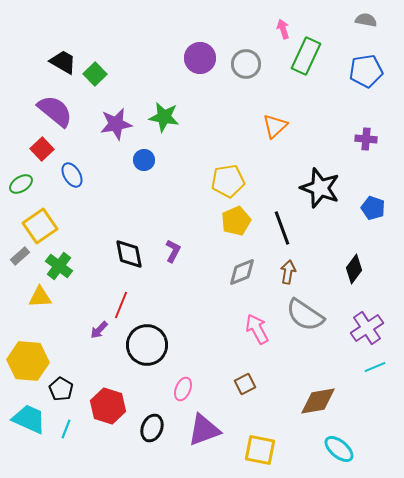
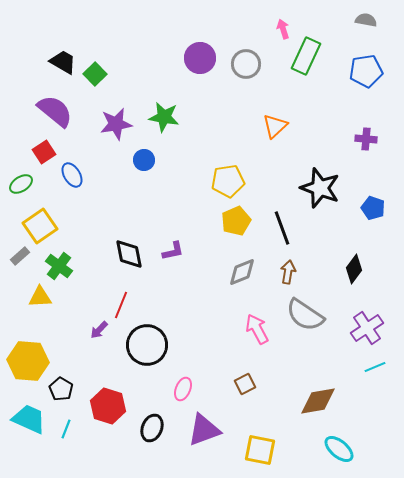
red square at (42, 149): moved 2 px right, 3 px down; rotated 10 degrees clockwise
purple L-shape at (173, 251): rotated 50 degrees clockwise
